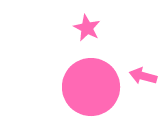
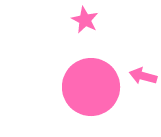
pink star: moved 2 px left, 8 px up
